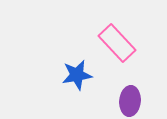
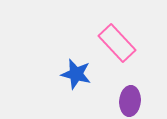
blue star: moved 1 px left, 1 px up; rotated 24 degrees clockwise
